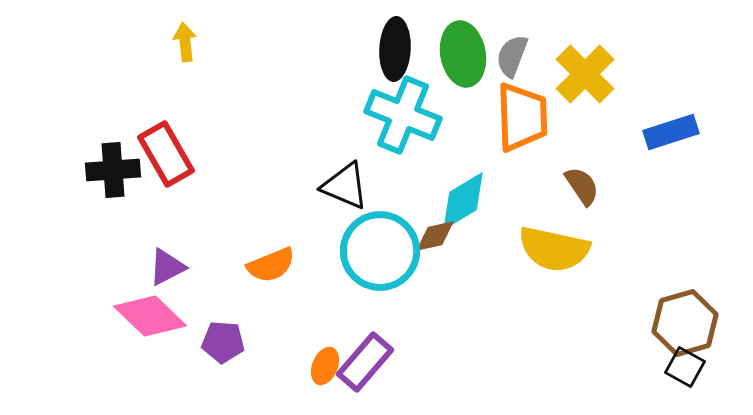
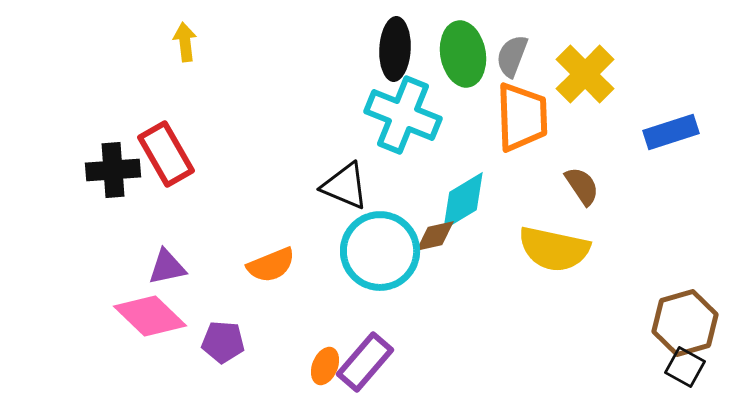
purple triangle: rotated 15 degrees clockwise
